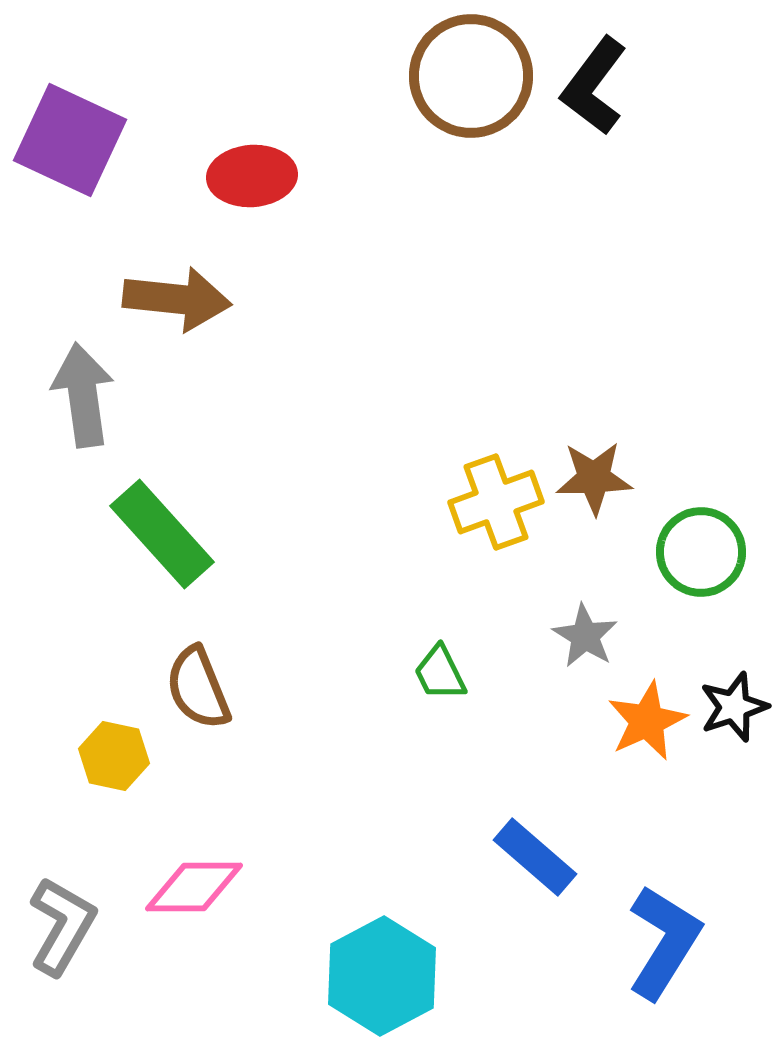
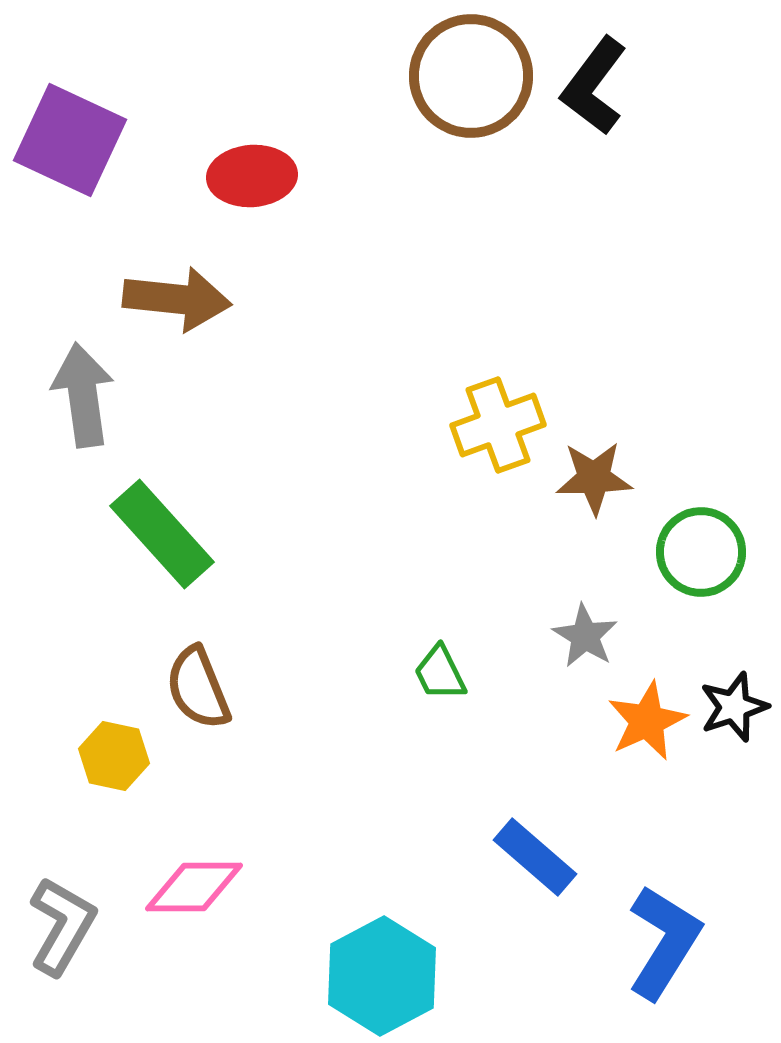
yellow cross: moved 2 px right, 77 px up
